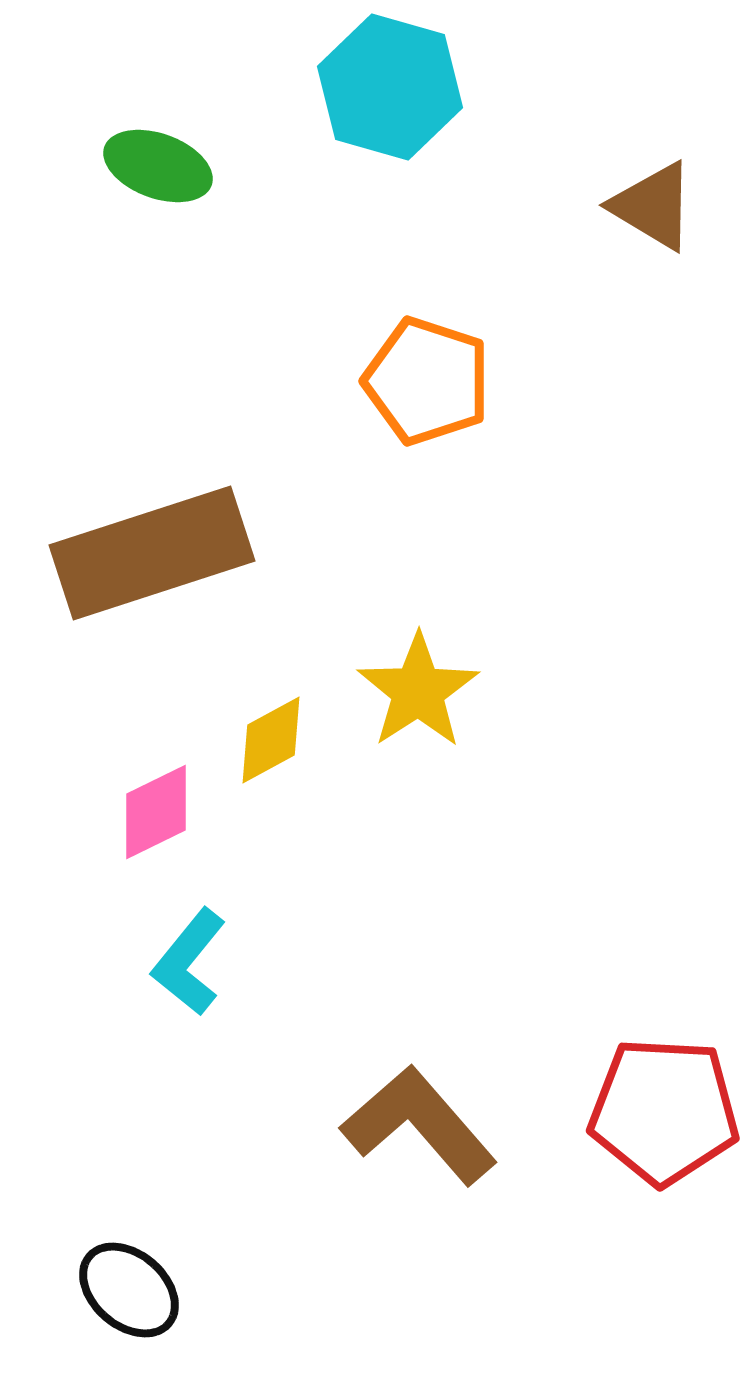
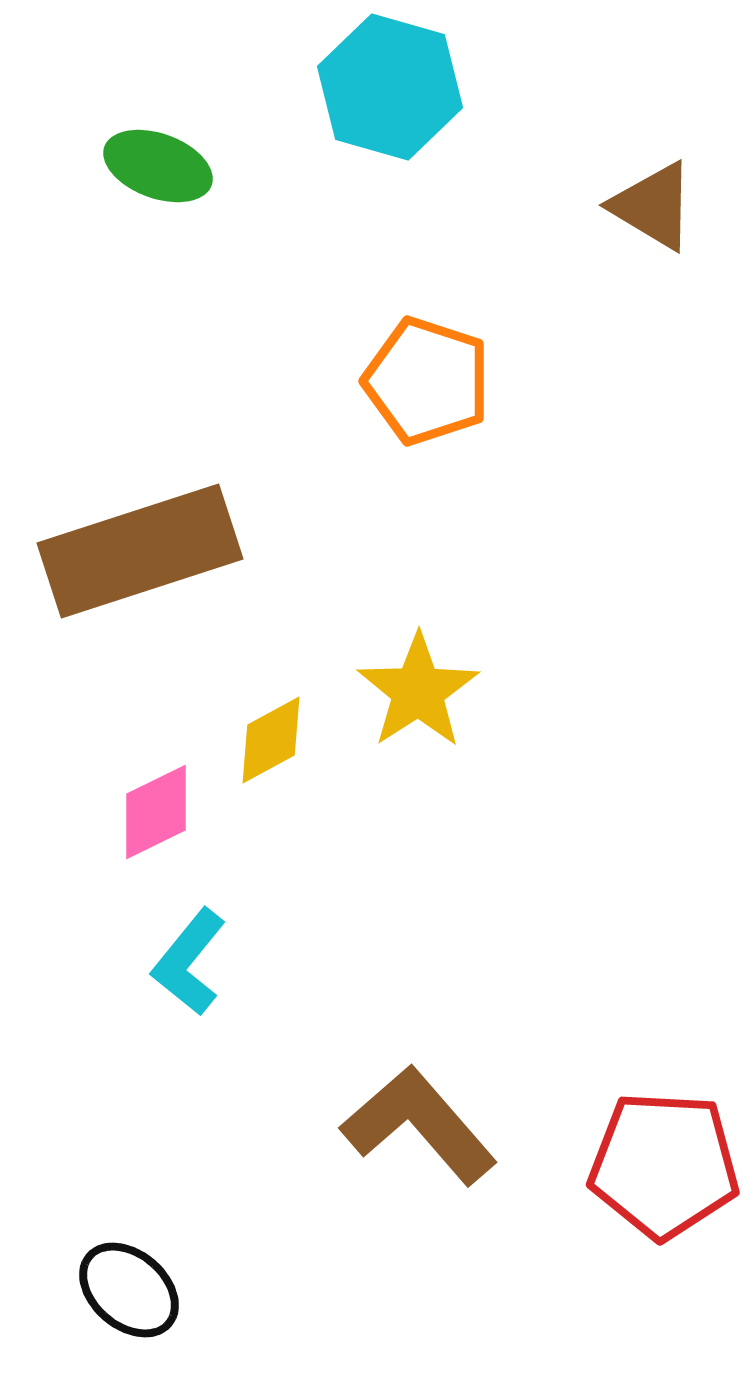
brown rectangle: moved 12 px left, 2 px up
red pentagon: moved 54 px down
